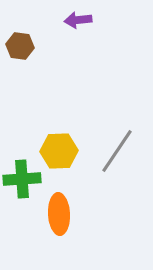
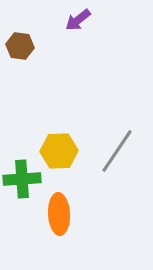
purple arrow: rotated 32 degrees counterclockwise
